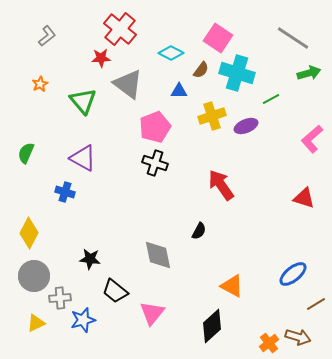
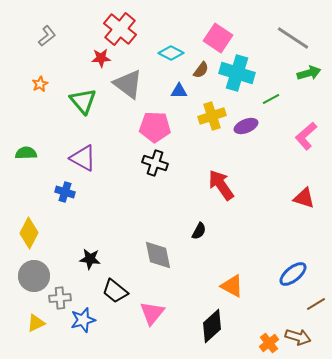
pink pentagon: rotated 24 degrees clockwise
pink L-shape: moved 6 px left, 3 px up
green semicircle: rotated 65 degrees clockwise
